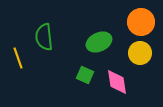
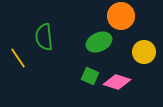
orange circle: moved 20 px left, 6 px up
yellow circle: moved 4 px right, 1 px up
yellow line: rotated 15 degrees counterclockwise
green square: moved 5 px right, 1 px down
pink diamond: rotated 64 degrees counterclockwise
